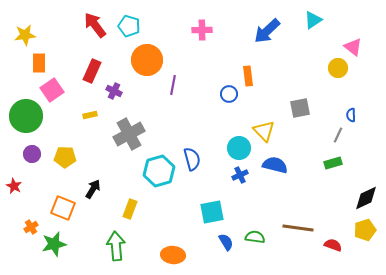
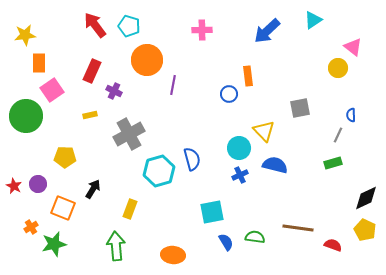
purple circle at (32, 154): moved 6 px right, 30 px down
yellow pentagon at (365, 230): rotated 30 degrees counterclockwise
